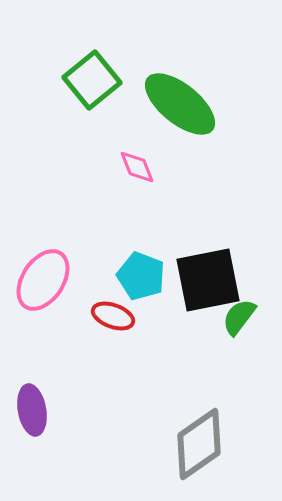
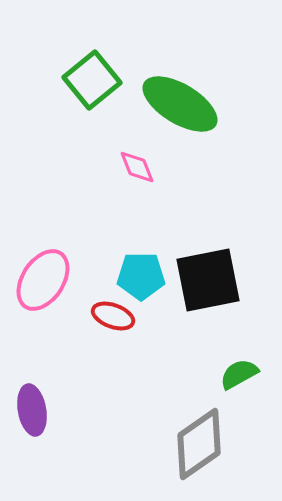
green ellipse: rotated 8 degrees counterclockwise
cyan pentagon: rotated 21 degrees counterclockwise
green semicircle: moved 57 px down; rotated 24 degrees clockwise
